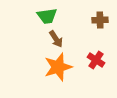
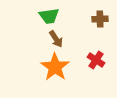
green trapezoid: moved 2 px right
brown cross: moved 1 px up
orange star: moved 3 px left; rotated 20 degrees counterclockwise
